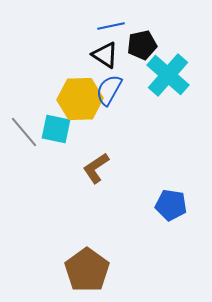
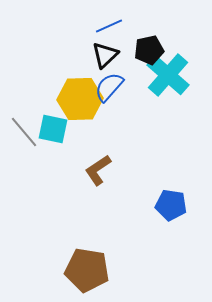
blue line: moved 2 px left; rotated 12 degrees counterclockwise
black pentagon: moved 7 px right, 5 px down
black triangle: rotated 44 degrees clockwise
blue semicircle: moved 3 px up; rotated 12 degrees clockwise
cyan square: moved 3 px left
brown L-shape: moved 2 px right, 2 px down
brown pentagon: rotated 27 degrees counterclockwise
